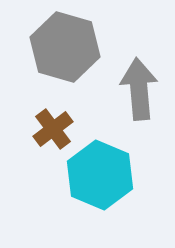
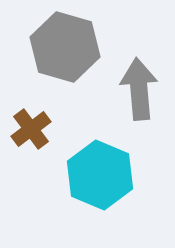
brown cross: moved 22 px left
